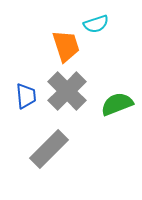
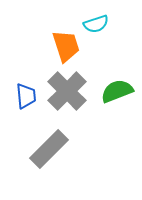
green semicircle: moved 13 px up
